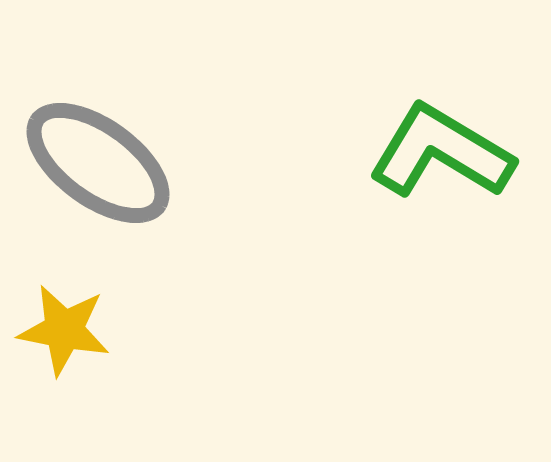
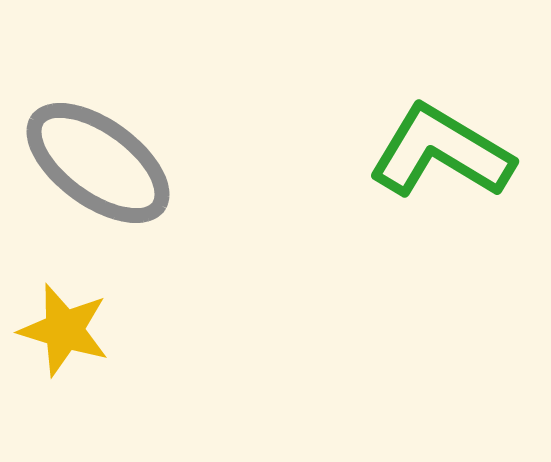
yellow star: rotated 6 degrees clockwise
